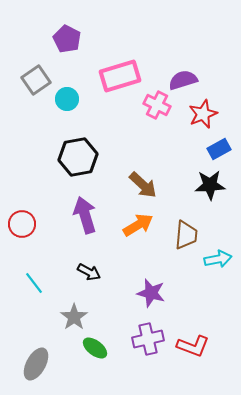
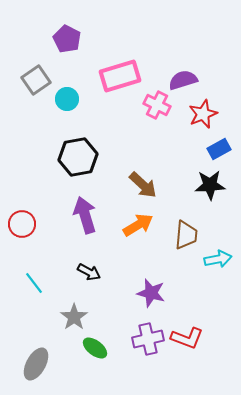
red L-shape: moved 6 px left, 8 px up
